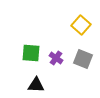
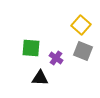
green square: moved 5 px up
gray square: moved 8 px up
black triangle: moved 4 px right, 7 px up
